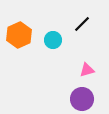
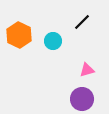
black line: moved 2 px up
orange hexagon: rotated 10 degrees counterclockwise
cyan circle: moved 1 px down
